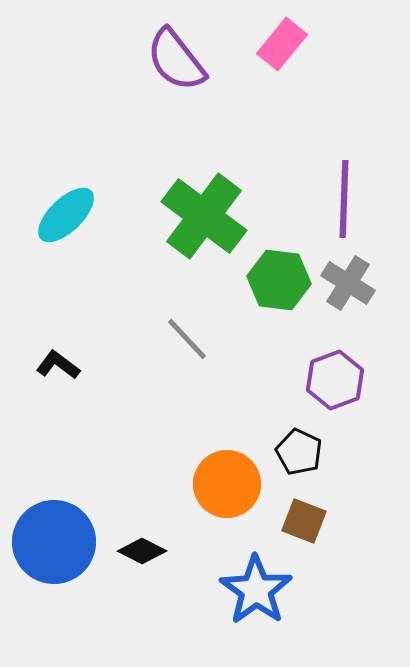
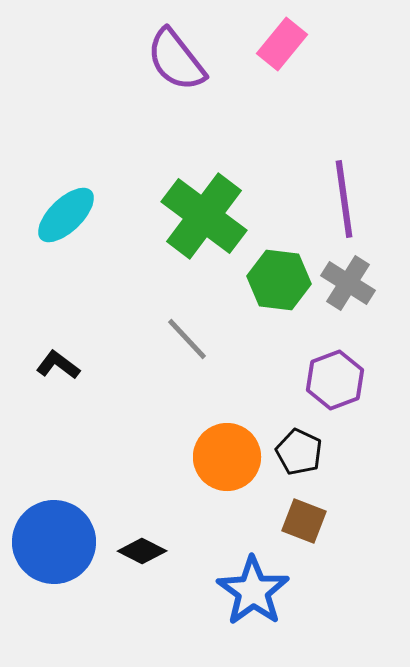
purple line: rotated 10 degrees counterclockwise
orange circle: moved 27 px up
blue star: moved 3 px left, 1 px down
